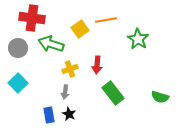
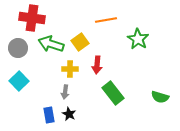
yellow square: moved 13 px down
yellow cross: rotated 21 degrees clockwise
cyan square: moved 1 px right, 2 px up
